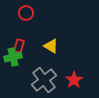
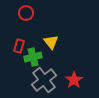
yellow triangle: moved 4 px up; rotated 21 degrees clockwise
green cross: moved 20 px right
